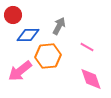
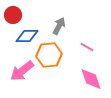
blue diamond: moved 1 px left, 1 px down
orange hexagon: moved 1 px right, 1 px up
pink arrow: moved 2 px right
